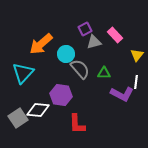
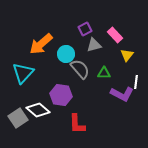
gray triangle: moved 3 px down
yellow triangle: moved 10 px left
white diamond: rotated 35 degrees clockwise
